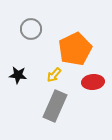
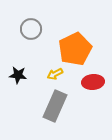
yellow arrow: moved 1 px right, 1 px up; rotated 21 degrees clockwise
